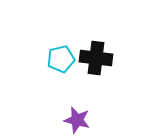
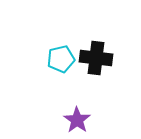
purple star: rotated 20 degrees clockwise
